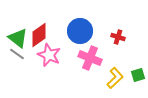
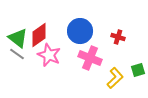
green square: moved 5 px up
